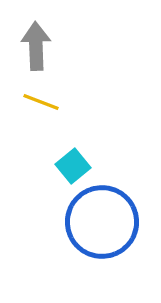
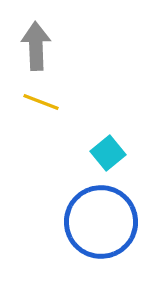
cyan square: moved 35 px right, 13 px up
blue circle: moved 1 px left
